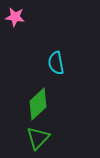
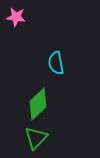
pink star: moved 1 px right
green triangle: moved 2 px left
